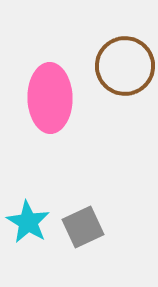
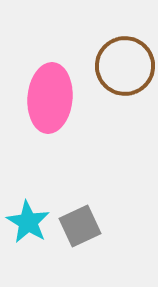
pink ellipse: rotated 6 degrees clockwise
gray square: moved 3 px left, 1 px up
